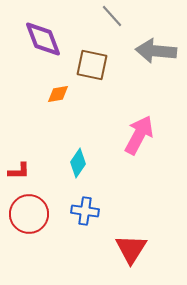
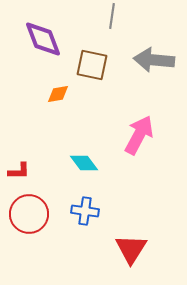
gray line: rotated 50 degrees clockwise
gray arrow: moved 2 px left, 9 px down
cyan diamond: moved 6 px right; rotated 72 degrees counterclockwise
